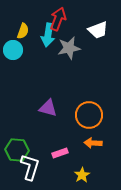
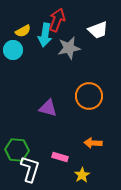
red arrow: moved 1 px left, 1 px down
yellow semicircle: rotated 42 degrees clockwise
cyan arrow: moved 3 px left
orange circle: moved 19 px up
pink rectangle: moved 4 px down; rotated 35 degrees clockwise
white L-shape: moved 2 px down
